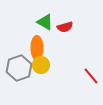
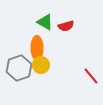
red semicircle: moved 1 px right, 1 px up
